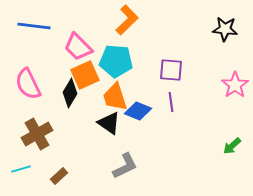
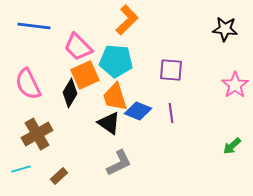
purple line: moved 11 px down
gray L-shape: moved 6 px left, 3 px up
